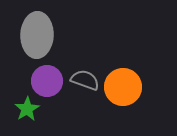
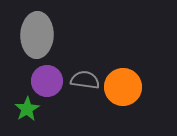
gray semicircle: rotated 12 degrees counterclockwise
